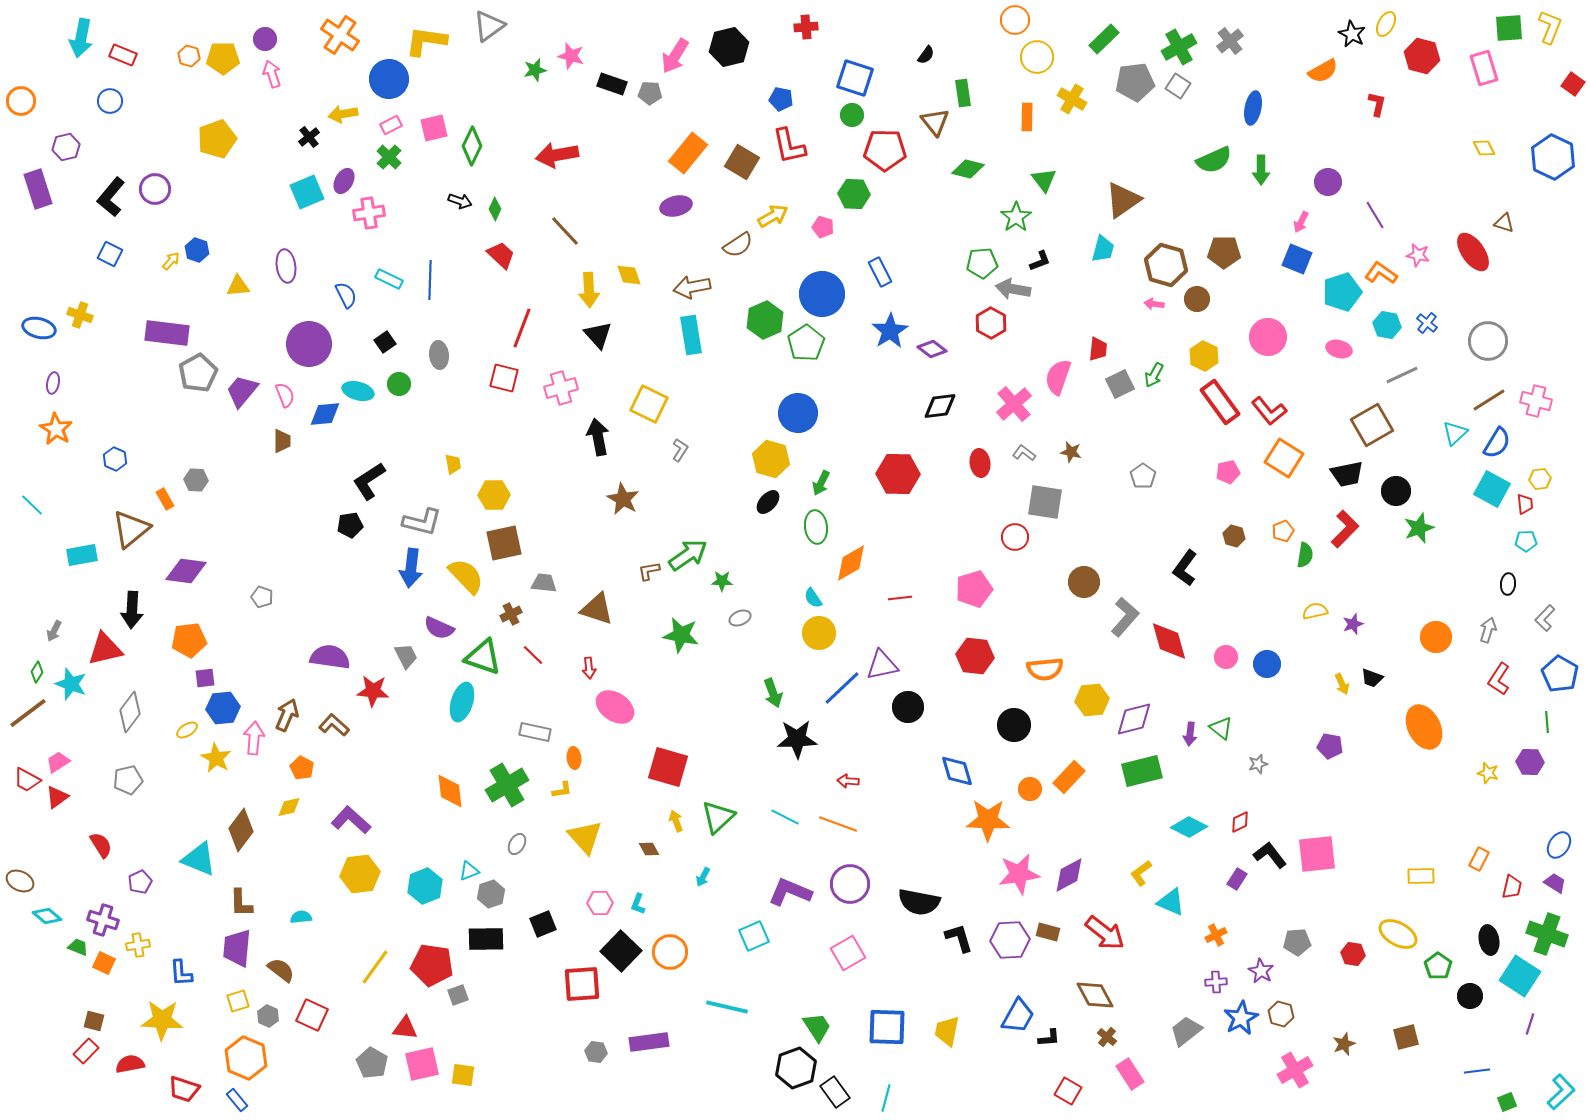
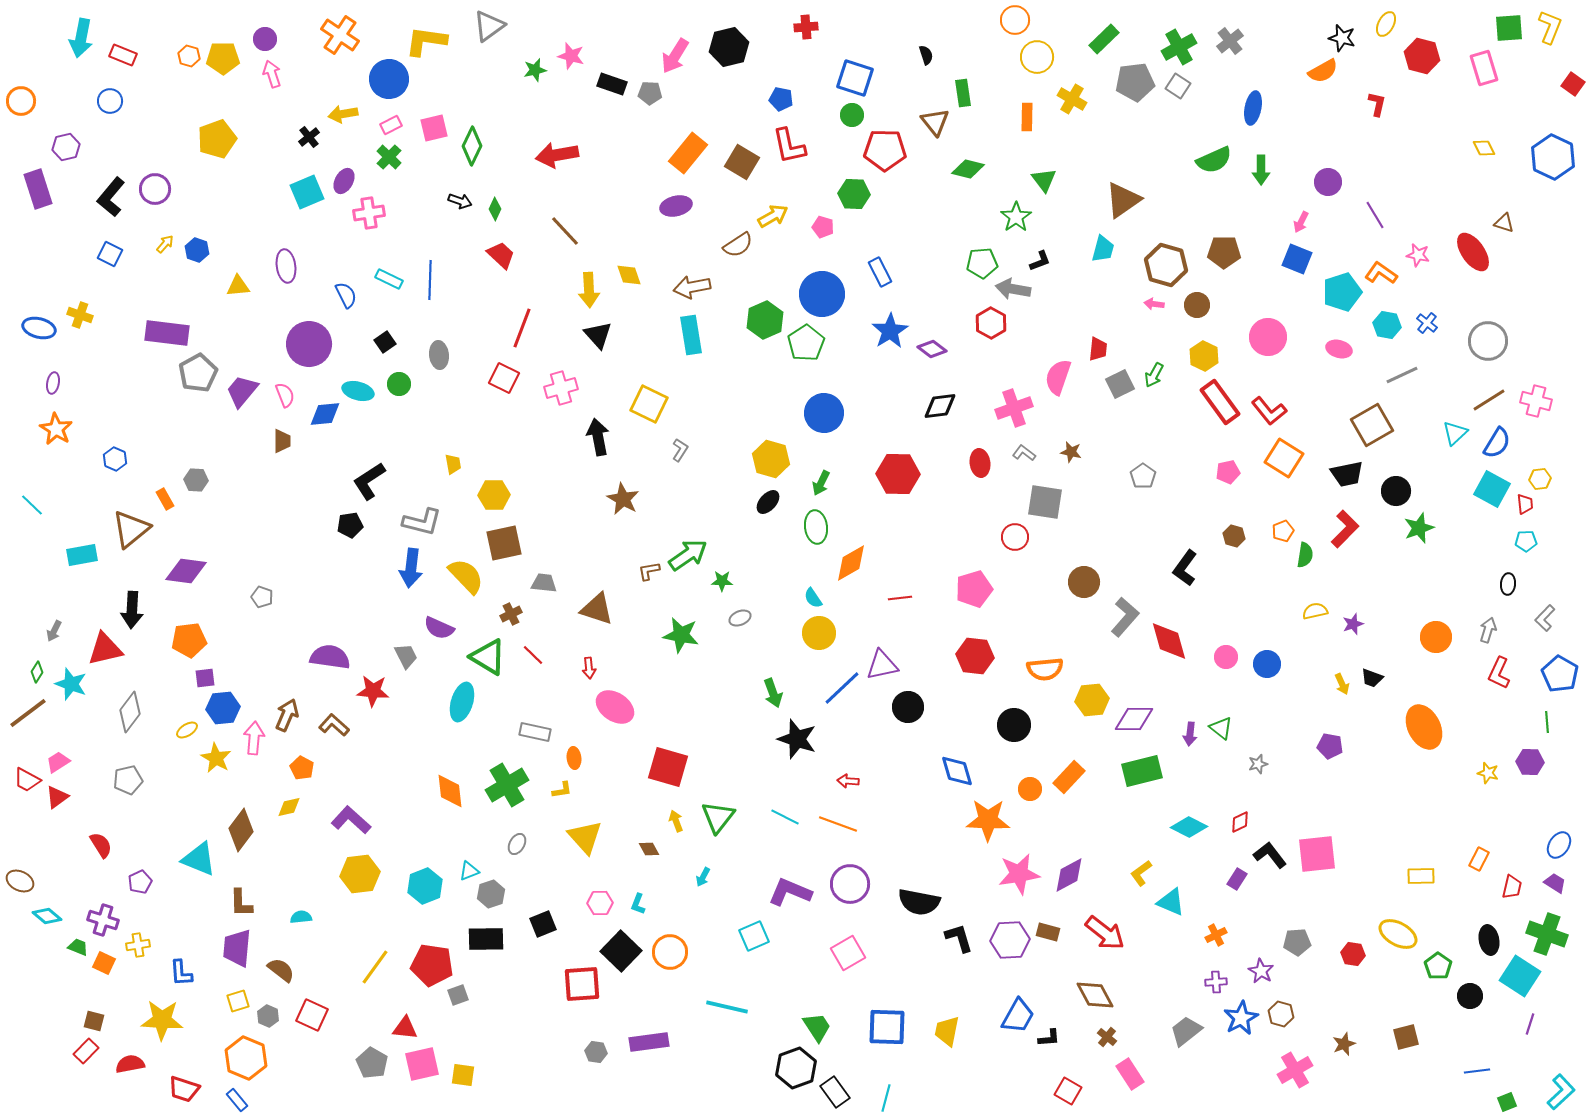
black star at (1352, 34): moved 10 px left, 4 px down; rotated 12 degrees counterclockwise
black semicircle at (926, 55): rotated 54 degrees counterclockwise
yellow arrow at (171, 261): moved 6 px left, 17 px up
brown circle at (1197, 299): moved 6 px down
red square at (504, 378): rotated 12 degrees clockwise
pink cross at (1014, 404): moved 4 px down; rotated 21 degrees clockwise
blue circle at (798, 413): moved 26 px right
green triangle at (483, 657): moved 5 px right; rotated 12 degrees clockwise
red L-shape at (1499, 679): moved 6 px up; rotated 8 degrees counterclockwise
purple diamond at (1134, 719): rotated 15 degrees clockwise
black star at (797, 739): rotated 21 degrees clockwise
green triangle at (718, 817): rotated 9 degrees counterclockwise
